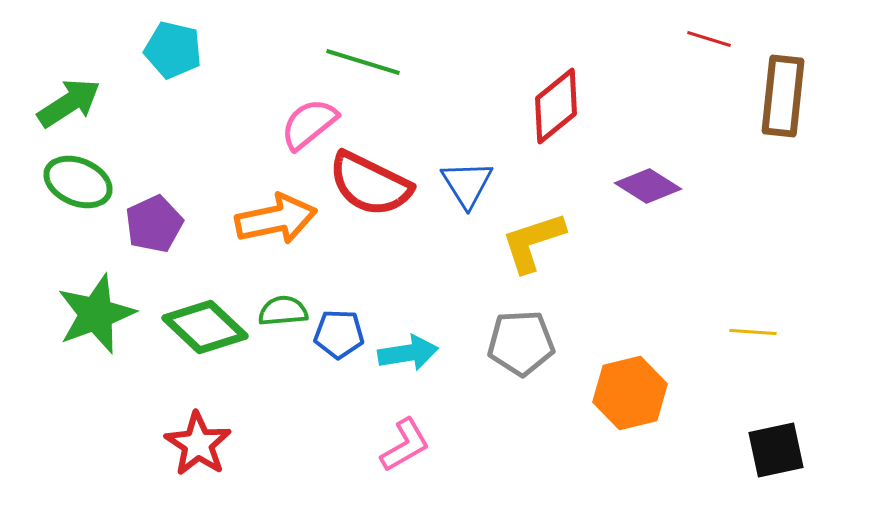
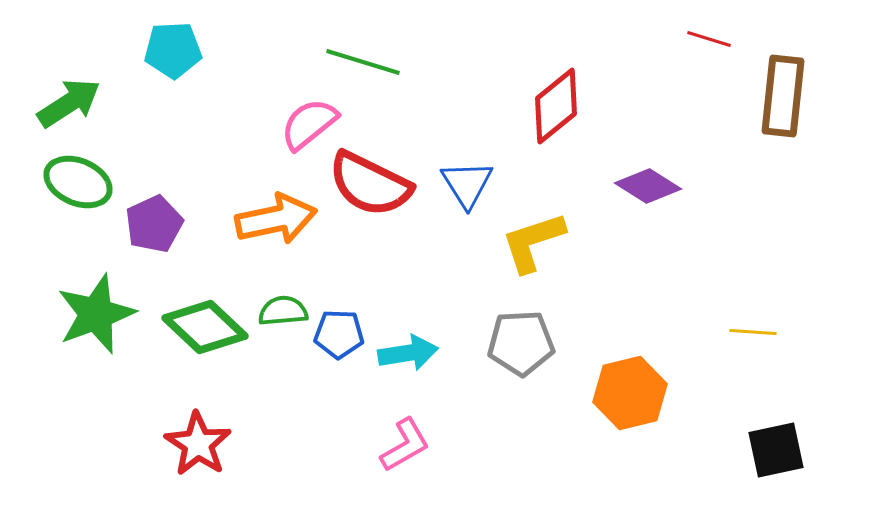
cyan pentagon: rotated 16 degrees counterclockwise
